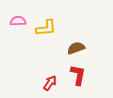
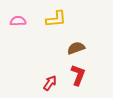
yellow L-shape: moved 10 px right, 9 px up
red L-shape: rotated 10 degrees clockwise
